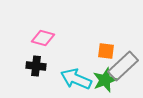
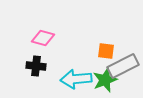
gray rectangle: rotated 16 degrees clockwise
cyan arrow: rotated 28 degrees counterclockwise
